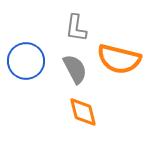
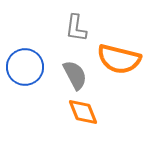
blue circle: moved 1 px left, 6 px down
gray semicircle: moved 6 px down
orange diamond: rotated 8 degrees counterclockwise
